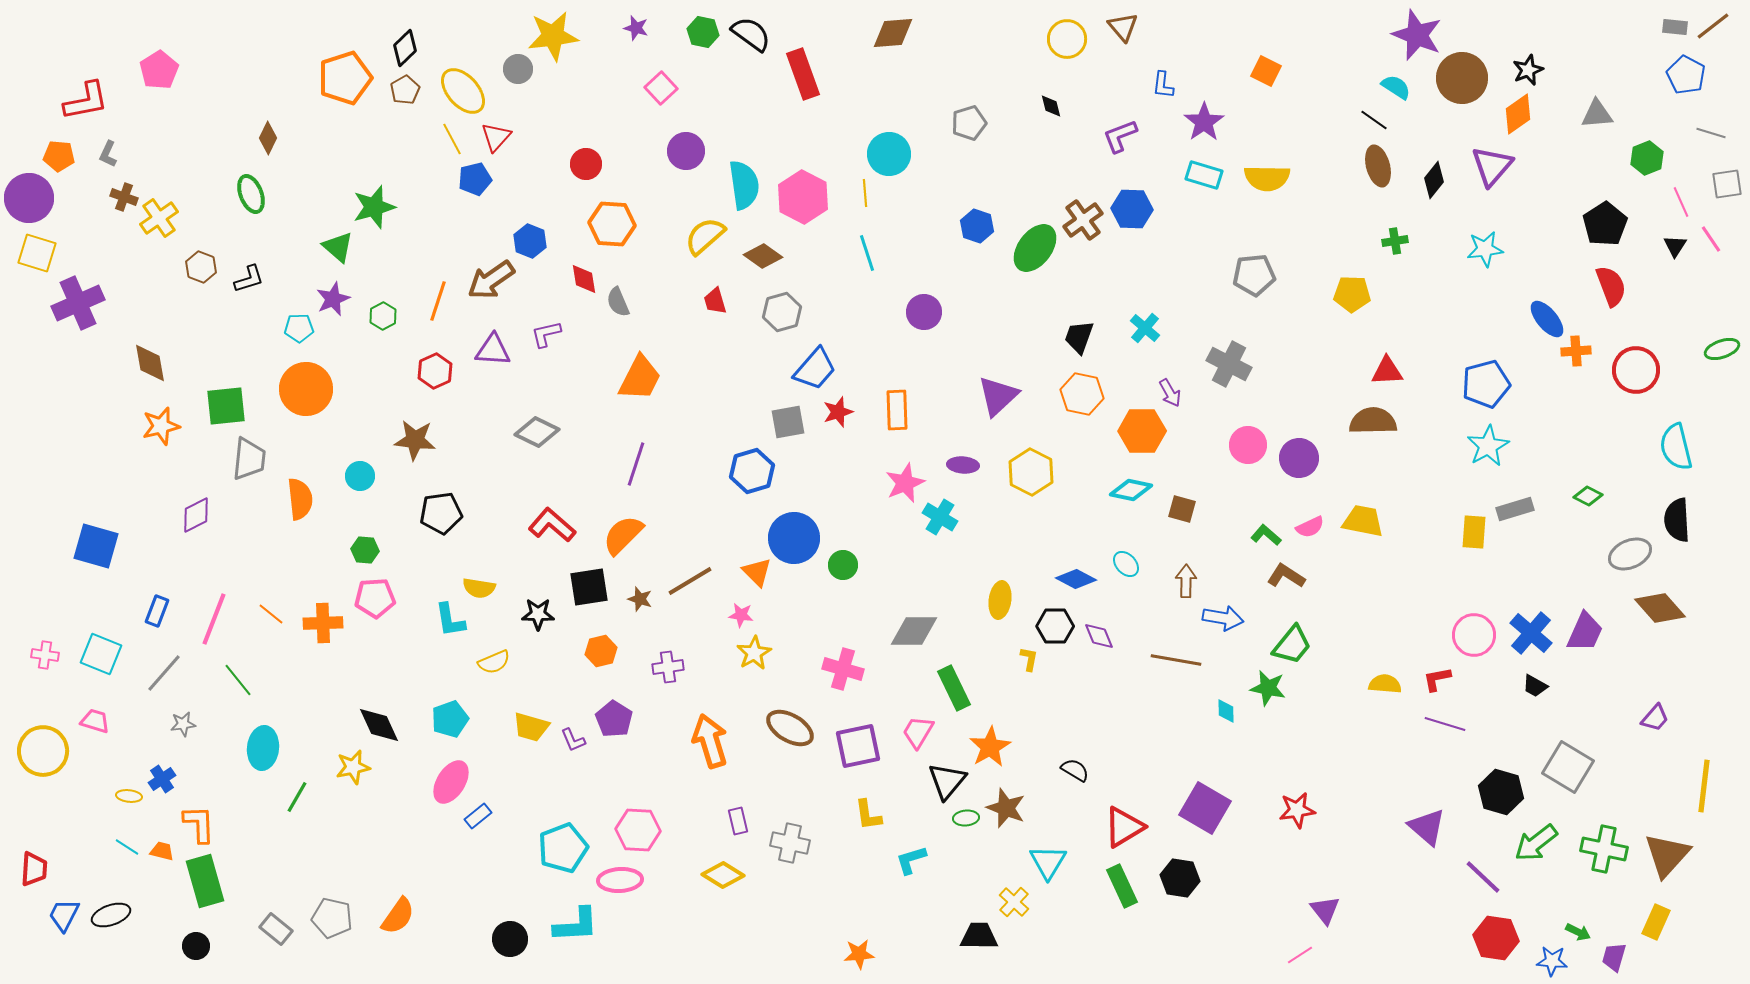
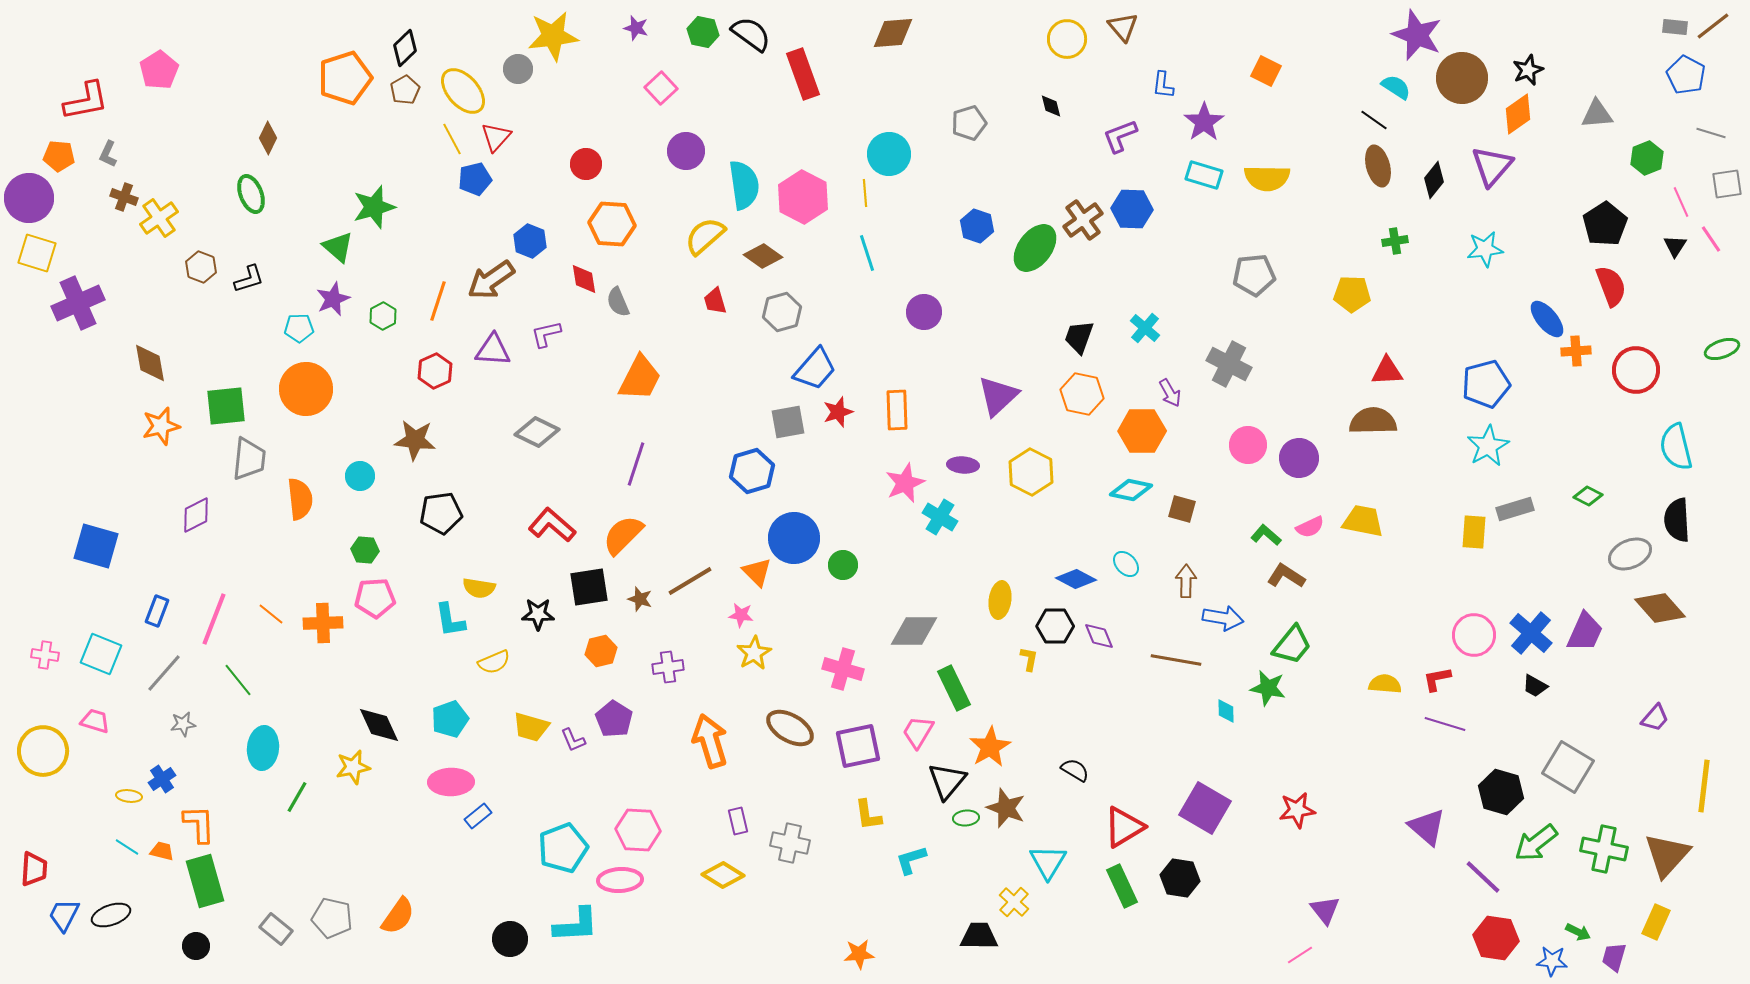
pink ellipse at (451, 782): rotated 57 degrees clockwise
